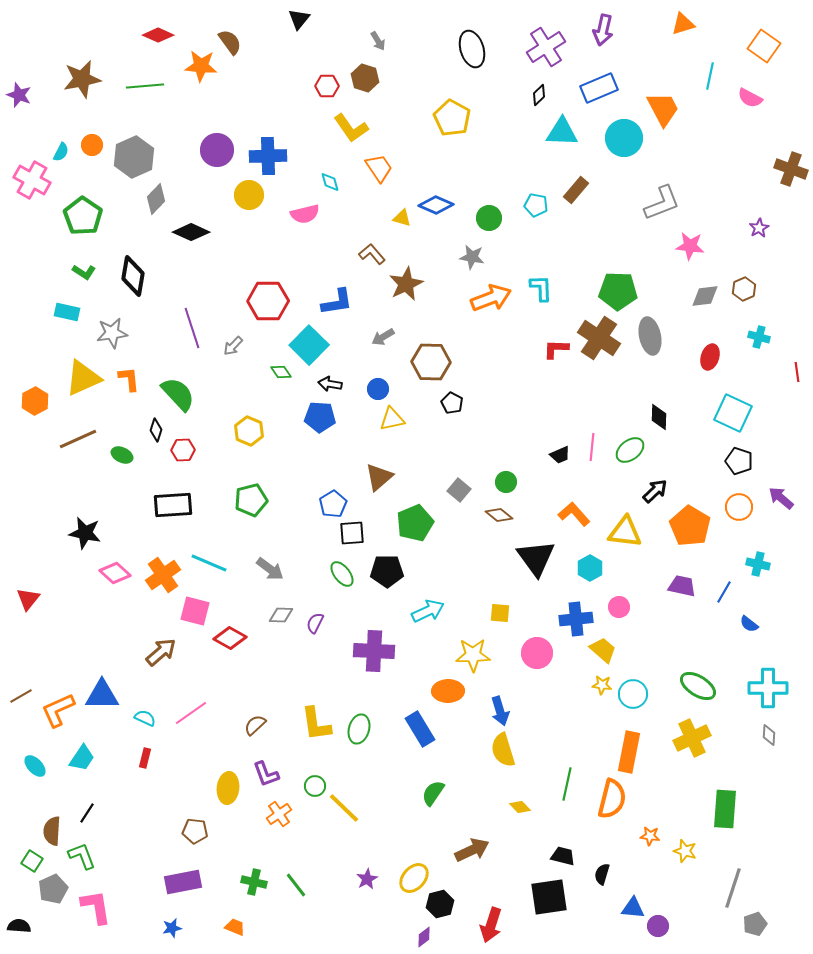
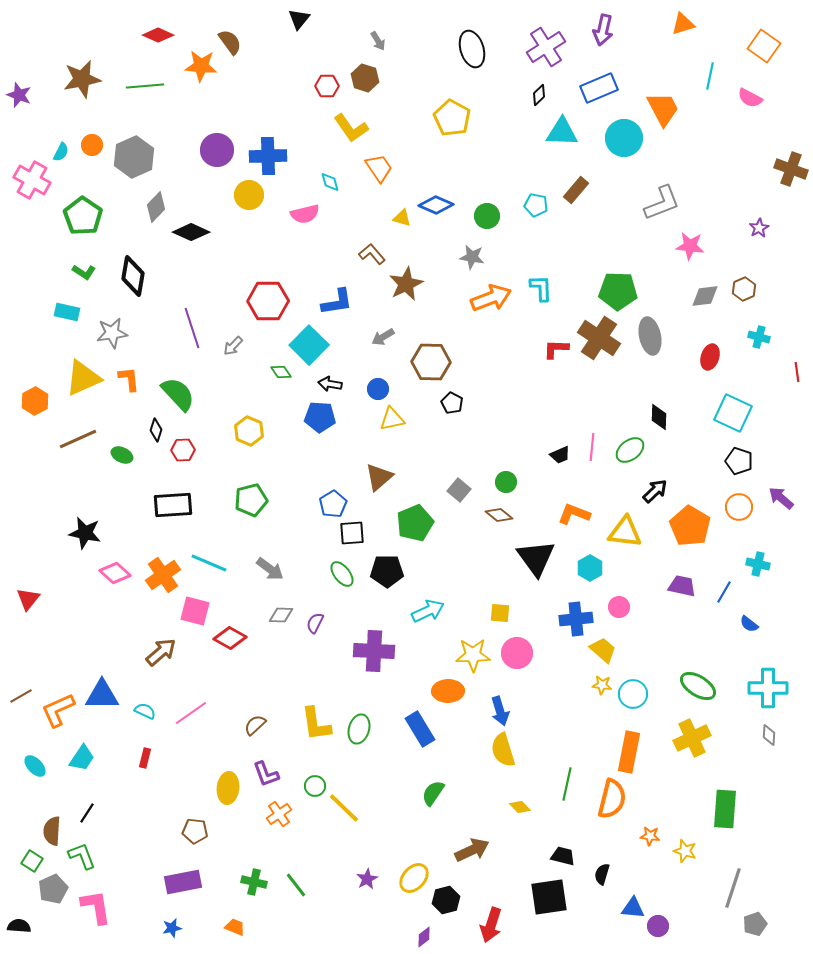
gray diamond at (156, 199): moved 8 px down
green circle at (489, 218): moved 2 px left, 2 px up
orange L-shape at (574, 514): rotated 28 degrees counterclockwise
pink circle at (537, 653): moved 20 px left
cyan semicircle at (145, 718): moved 7 px up
black hexagon at (440, 904): moved 6 px right, 4 px up
